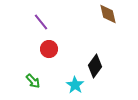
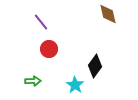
green arrow: rotated 49 degrees counterclockwise
